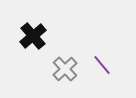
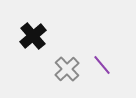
gray cross: moved 2 px right
